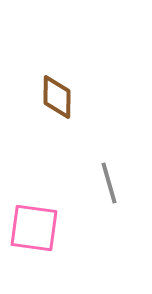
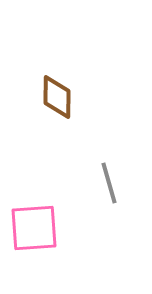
pink square: rotated 12 degrees counterclockwise
